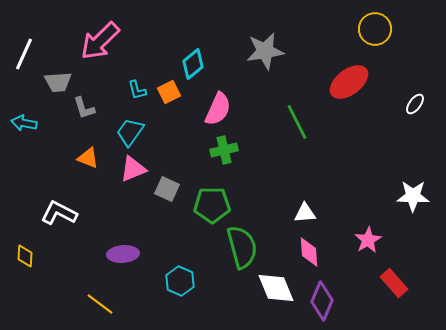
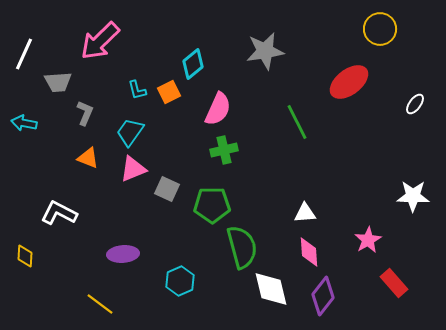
yellow circle: moved 5 px right
gray L-shape: moved 1 px right, 5 px down; rotated 140 degrees counterclockwise
cyan hexagon: rotated 12 degrees clockwise
white diamond: moved 5 px left, 1 px down; rotated 9 degrees clockwise
purple diamond: moved 1 px right, 5 px up; rotated 15 degrees clockwise
